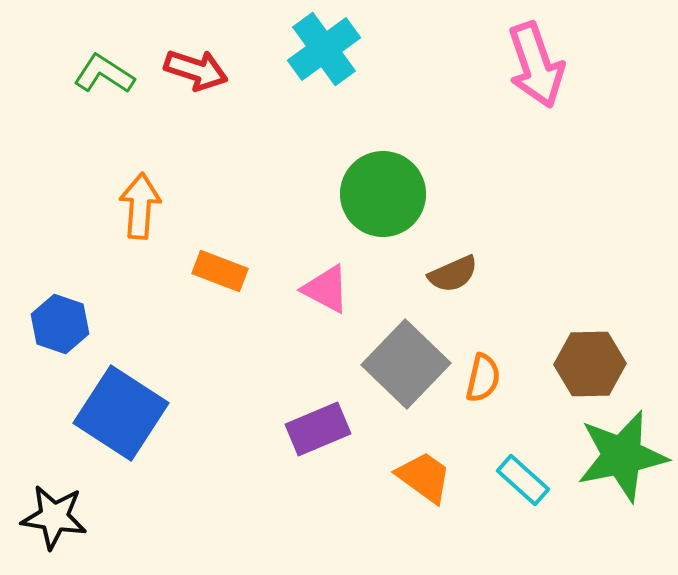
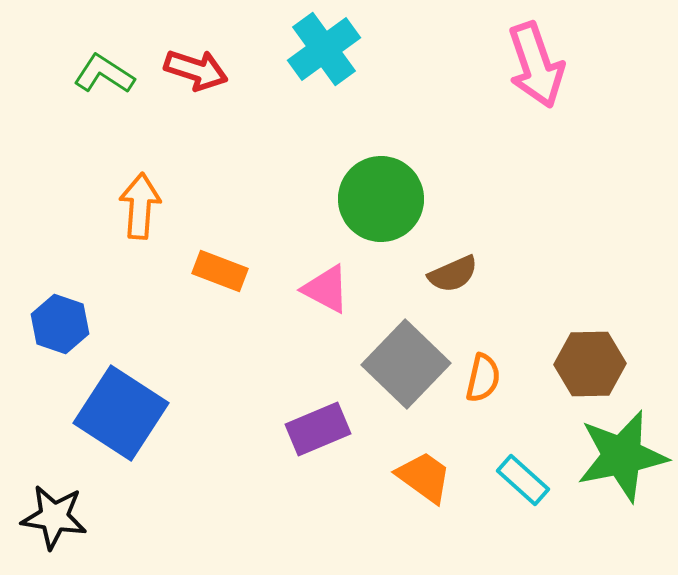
green circle: moved 2 px left, 5 px down
